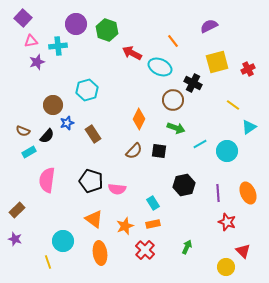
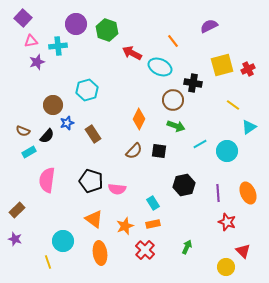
yellow square at (217, 62): moved 5 px right, 3 px down
black cross at (193, 83): rotated 18 degrees counterclockwise
green arrow at (176, 128): moved 2 px up
